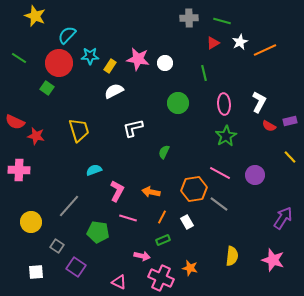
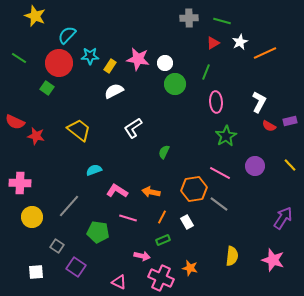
orange line at (265, 50): moved 3 px down
green line at (204, 73): moved 2 px right, 1 px up; rotated 35 degrees clockwise
green circle at (178, 103): moved 3 px left, 19 px up
pink ellipse at (224, 104): moved 8 px left, 2 px up
white L-shape at (133, 128): rotated 20 degrees counterclockwise
yellow trapezoid at (79, 130): rotated 35 degrees counterclockwise
yellow line at (290, 157): moved 8 px down
pink cross at (19, 170): moved 1 px right, 13 px down
purple circle at (255, 175): moved 9 px up
pink L-shape at (117, 191): rotated 85 degrees counterclockwise
yellow circle at (31, 222): moved 1 px right, 5 px up
